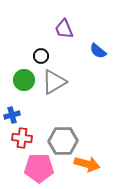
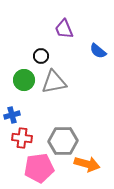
gray triangle: rotated 20 degrees clockwise
pink pentagon: rotated 8 degrees counterclockwise
